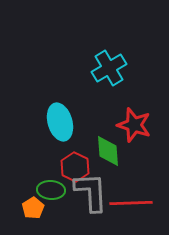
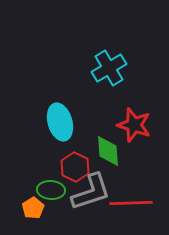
gray L-shape: rotated 75 degrees clockwise
